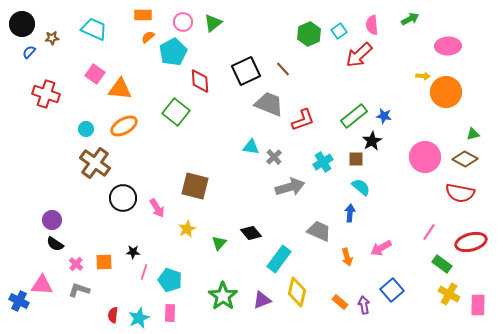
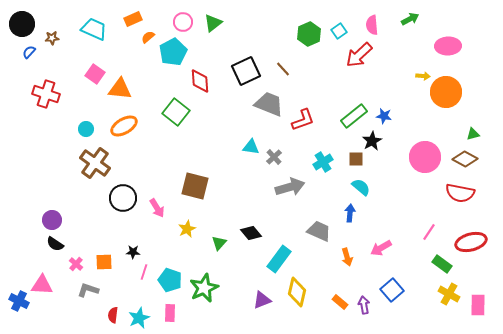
orange rectangle at (143, 15): moved 10 px left, 4 px down; rotated 24 degrees counterclockwise
gray L-shape at (79, 290): moved 9 px right
green star at (223, 296): moved 19 px left, 8 px up; rotated 12 degrees clockwise
